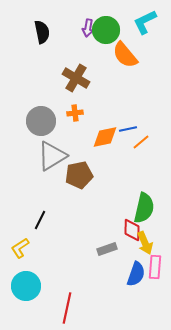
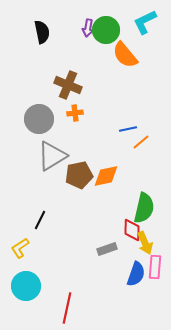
brown cross: moved 8 px left, 7 px down; rotated 8 degrees counterclockwise
gray circle: moved 2 px left, 2 px up
orange diamond: moved 1 px right, 39 px down
